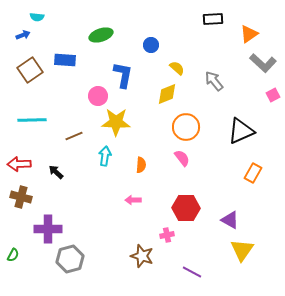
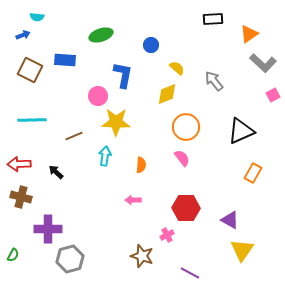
brown square: rotated 30 degrees counterclockwise
pink cross: rotated 16 degrees counterclockwise
purple line: moved 2 px left, 1 px down
